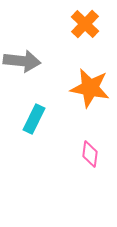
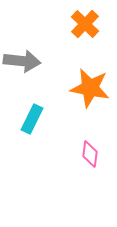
cyan rectangle: moved 2 px left
